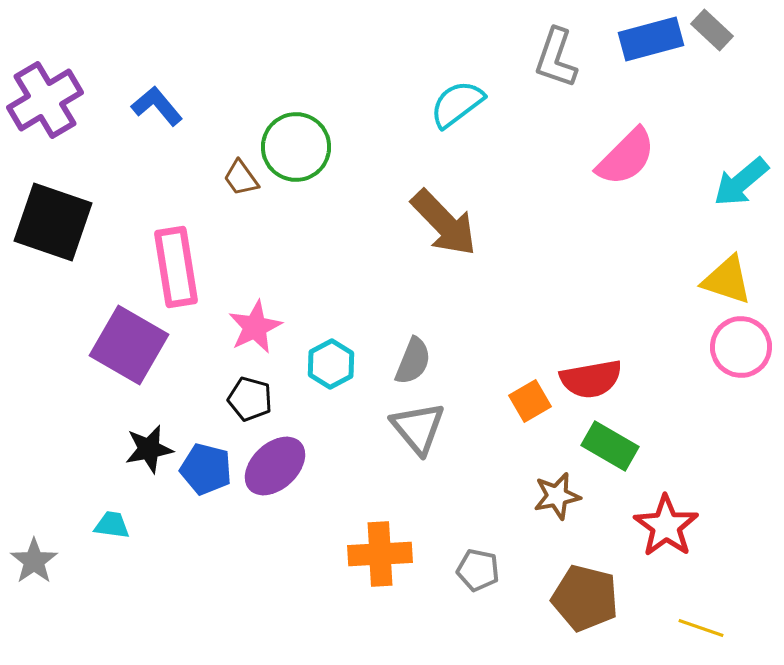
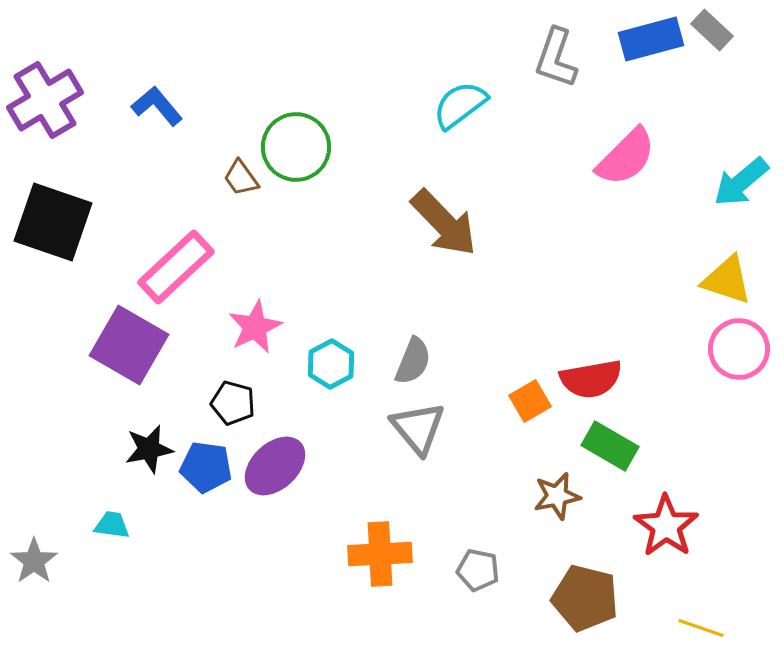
cyan semicircle: moved 3 px right, 1 px down
pink rectangle: rotated 56 degrees clockwise
pink circle: moved 2 px left, 2 px down
black pentagon: moved 17 px left, 4 px down
blue pentagon: moved 2 px up; rotated 6 degrees counterclockwise
